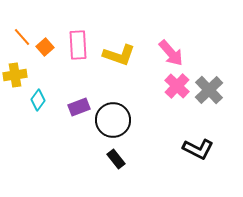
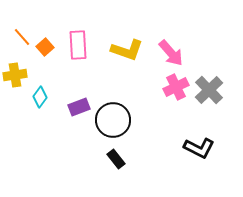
yellow L-shape: moved 8 px right, 5 px up
pink cross: moved 1 px left, 1 px down; rotated 20 degrees clockwise
cyan diamond: moved 2 px right, 3 px up
black L-shape: moved 1 px right, 1 px up
